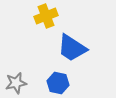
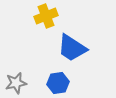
blue hexagon: rotated 20 degrees counterclockwise
